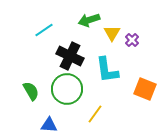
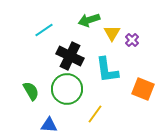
orange square: moved 2 px left
